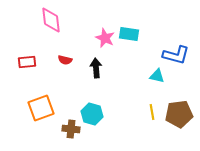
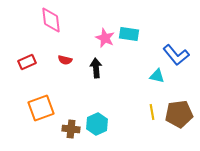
blue L-shape: rotated 36 degrees clockwise
red rectangle: rotated 18 degrees counterclockwise
cyan hexagon: moved 5 px right, 10 px down; rotated 20 degrees clockwise
